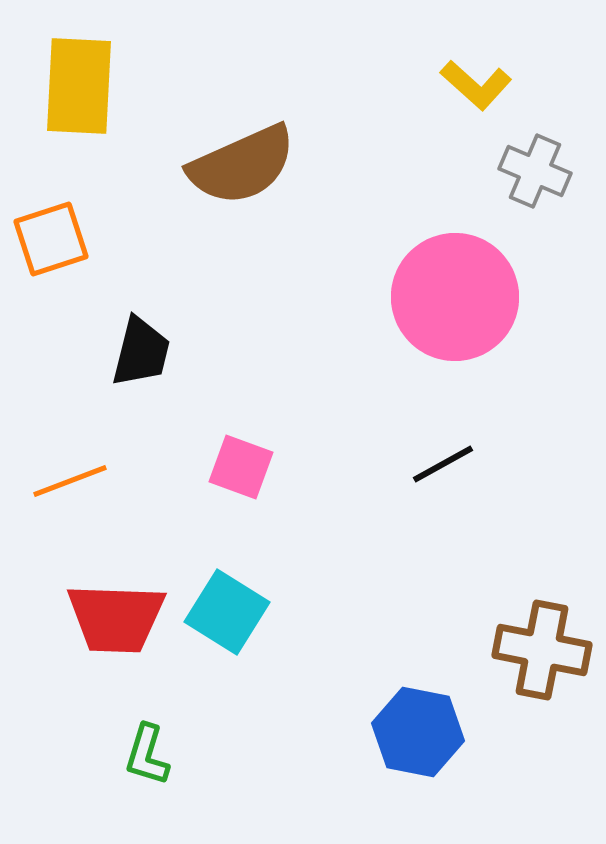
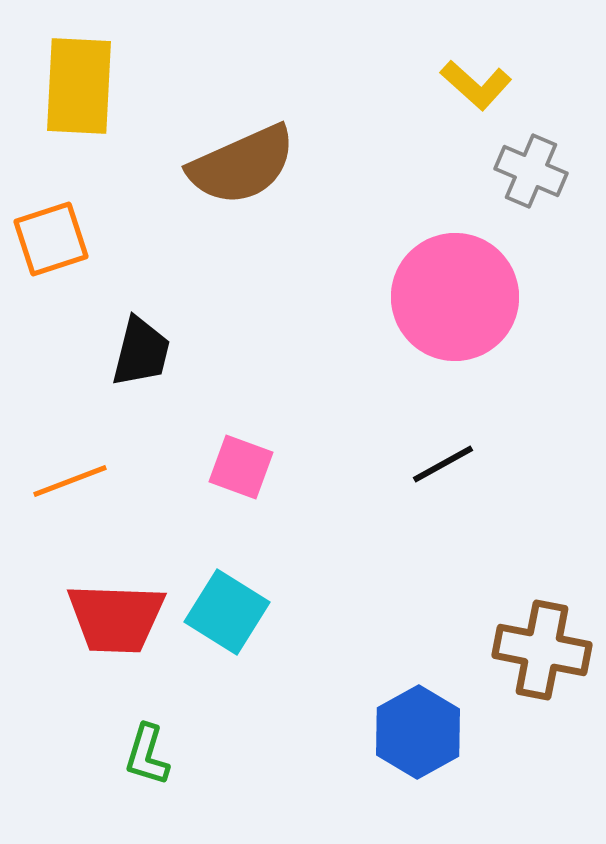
gray cross: moved 4 px left
blue hexagon: rotated 20 degrees clockwise
